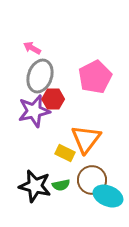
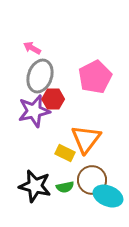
green semicircle: moved 4 px right, 2 px down
